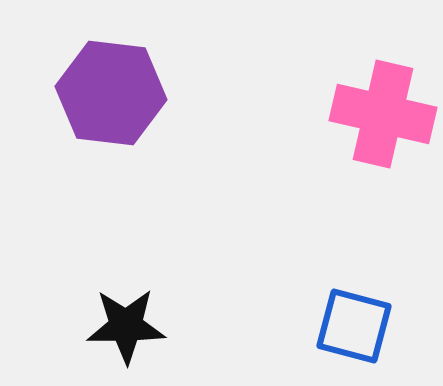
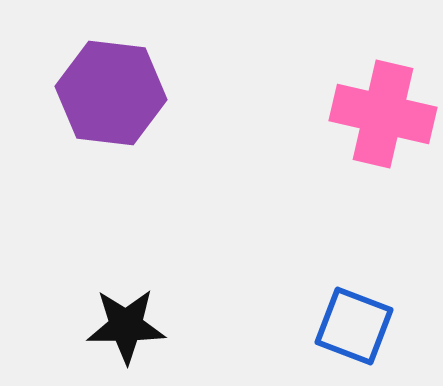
blue square: rotated 6 degrees clockwise
